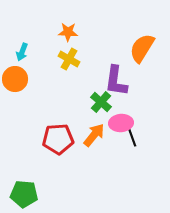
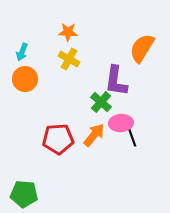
orange circle: moved 10 px right
